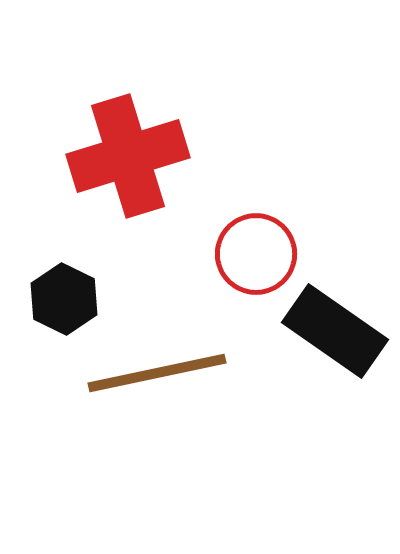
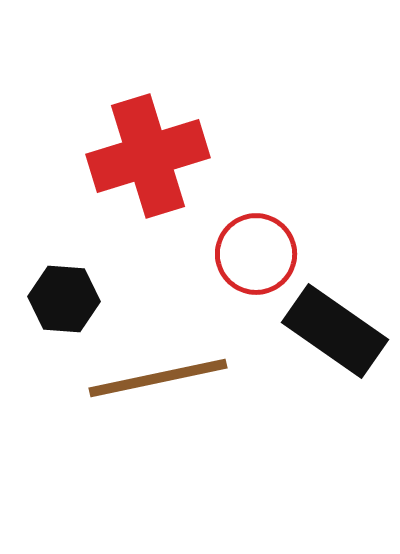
red cross: moved 20 px right
black hexagon: rotated 22 degrees counterclockwise
brown line: moved 1 px right, 5 px down
